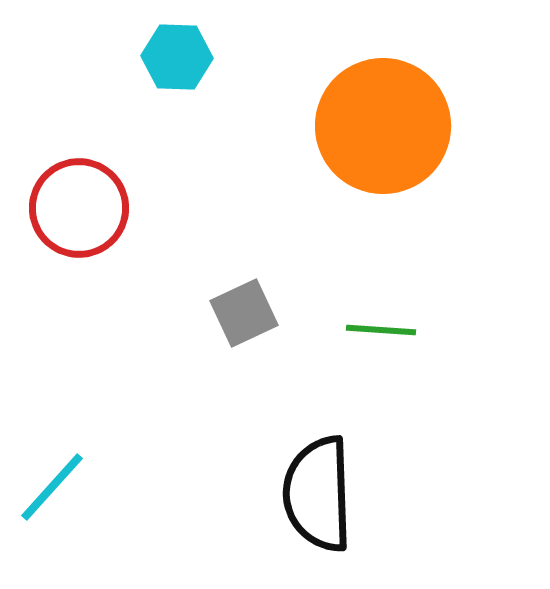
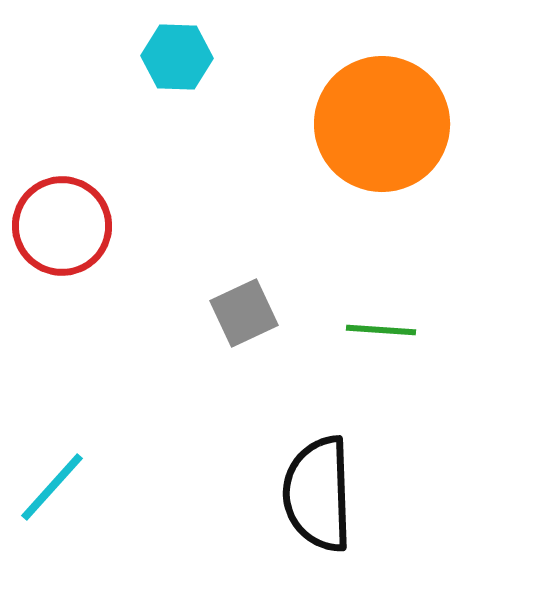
orange circle: moved 1 px left, 2 px up
red circle: moved 17 px left, 18 px down
